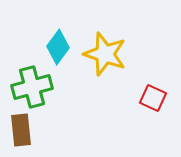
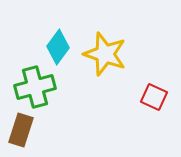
green cross: moved 3 px right
red square: moved 1 px right, 1 px up
brown rectangle: rotated 24 degrees clockwise
